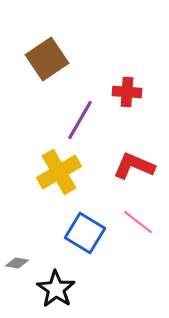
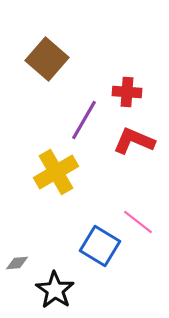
brown square: rotated 15 degrees counterclockwise
purple line: moved 4 px right
red L-shape: moved 25 px up
yellow cross: moved 3 px left
blue square: moved 15 px right, 13 px down
gray diamond: rotated 15 degrees counterclockwise
black star: moved 1 px left, 1 px down
